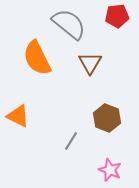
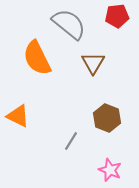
brown triangle: moved 3 px right
